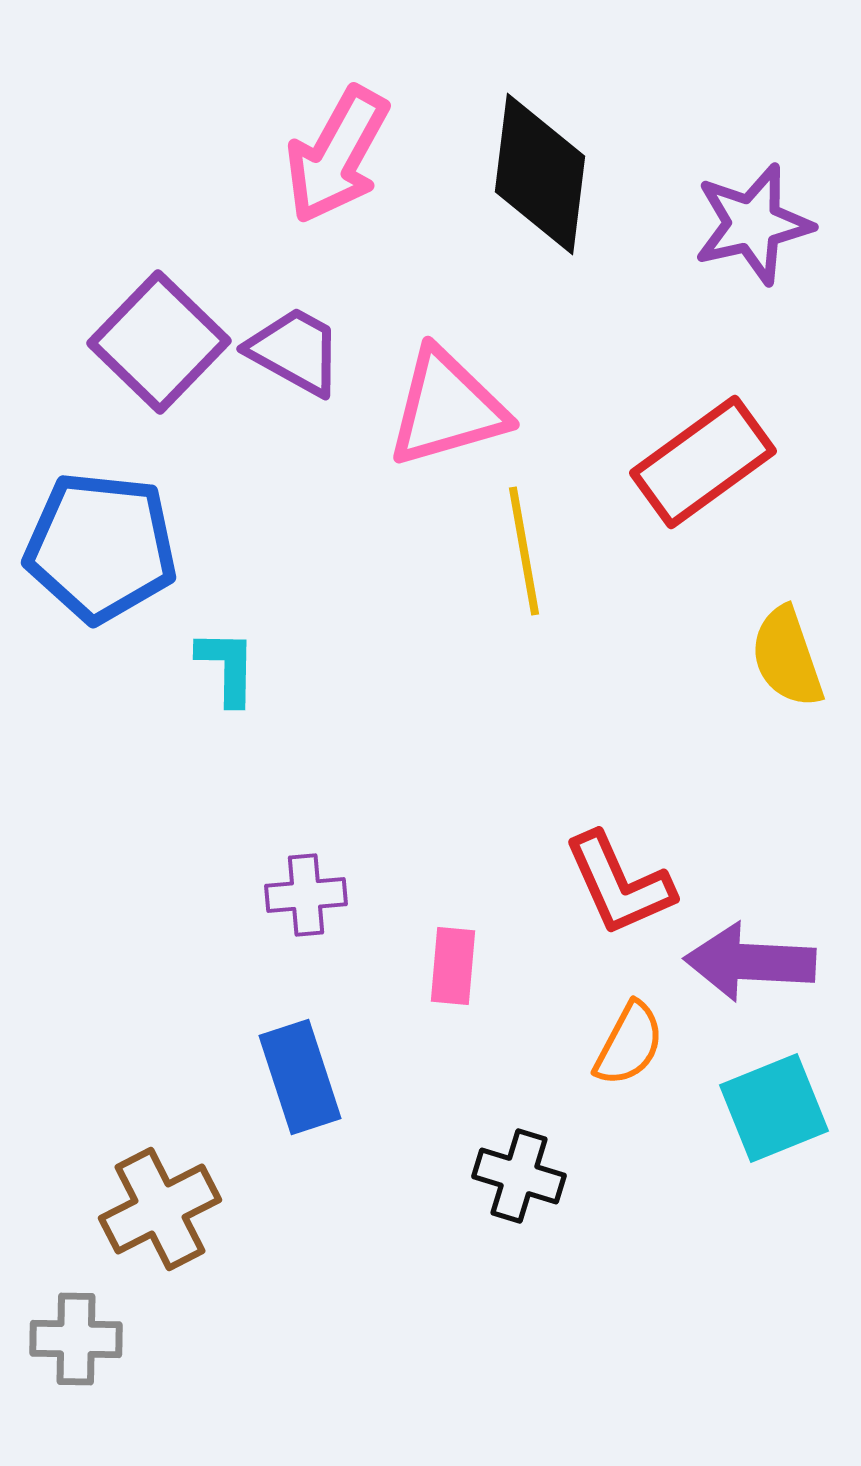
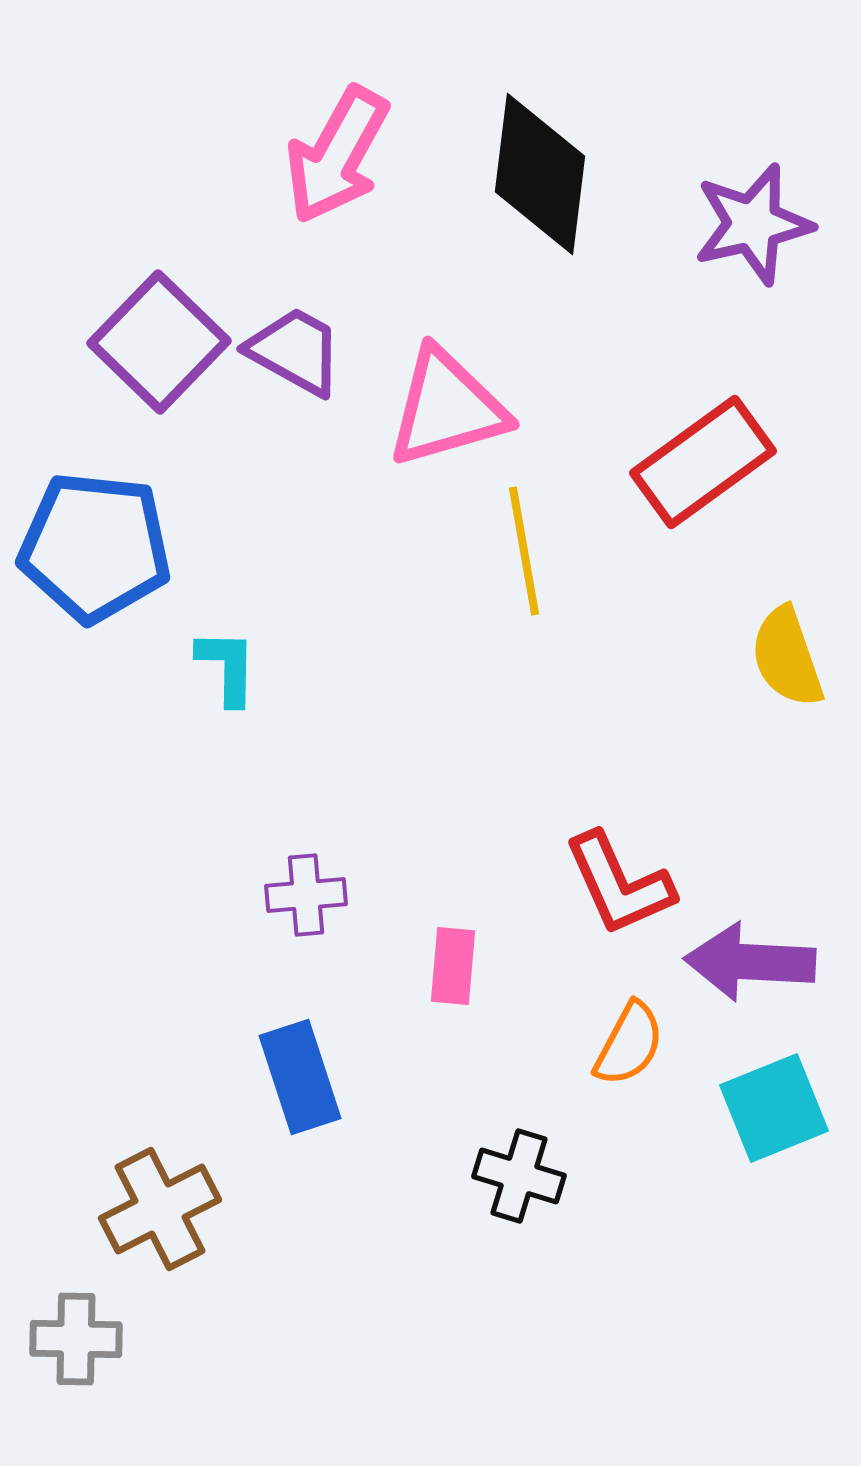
blue pentagon: moved 6 px left
